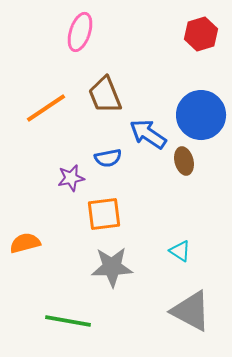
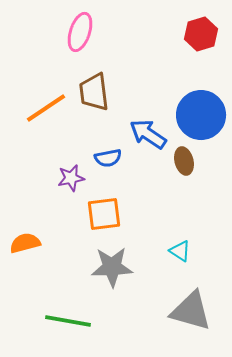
brown trapezoid: moved 11 px left, 3 px up; rotated 15 degrees clockwise
gray triangle: rotated 12 degrees counterclockwise
